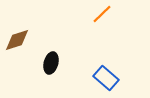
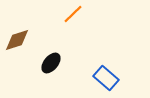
orange line: moved 29 px left
black ellipse: rotated 25 degrees clockwise
